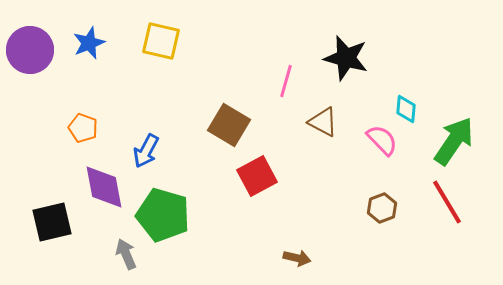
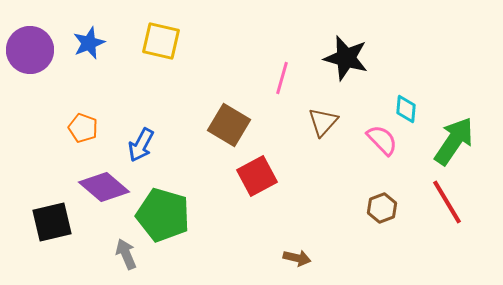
pink line: moved 4 px left, 3 px up
brown triangle: rotated 44 degrees clockwise
blue arrow: moved 5 px left, 6 px up
purple diamond: rotated 39 degrees counterclockwise
